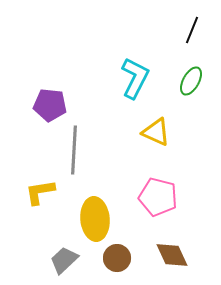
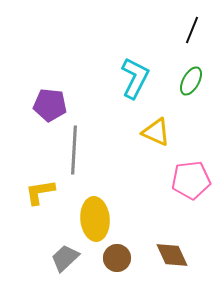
pink pentagon: moved 33 px right, 17 px up; rotated 21 degrees counterclockwise
gray trapezoid: moved 1 px right, 2 px up
